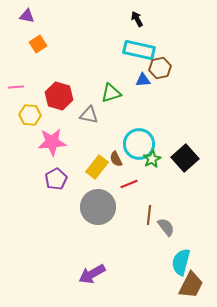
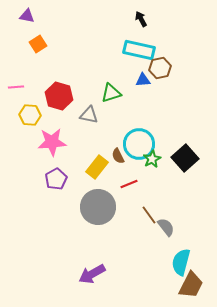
black arrow: moved 4 px right
brown semicircle: moved 2 px right, 3 px up
brown line: rotated 42 degrees counterclockwise
